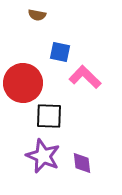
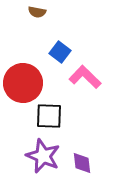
brown semicircle: moved 3 px up
blue square: rotated 25 degrees clockwise
